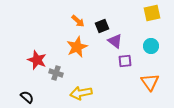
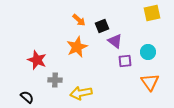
orange arrow: moved 1 px right, 1 px up
cyan circle: moved 3 px left, 6 px down
gray cross: moved 1 px left, 7 px down; rotated 16 degrees counterclockwise
